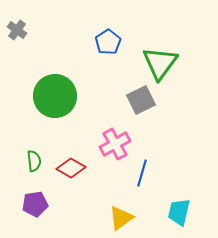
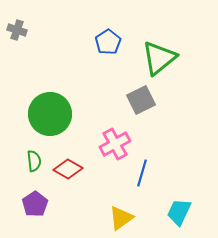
gray cross: rotated 18 degrees counterclockwise
green triangle: moved 1 px left, 5 px up; rotated 15 degrees clockwise
green circle: moved 5 px left, 18 px down
red diamond: moved 3 px left, 1 px down
purple pentagon: rotated 25 degrees counterclockwise
cyan trapezoid: rotated 12 degrees clockwise
